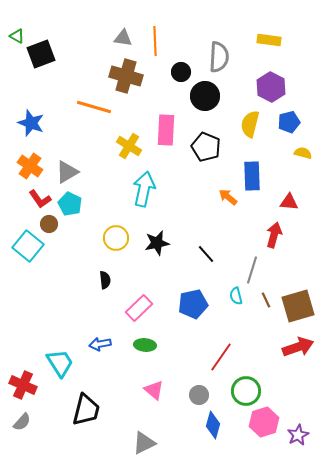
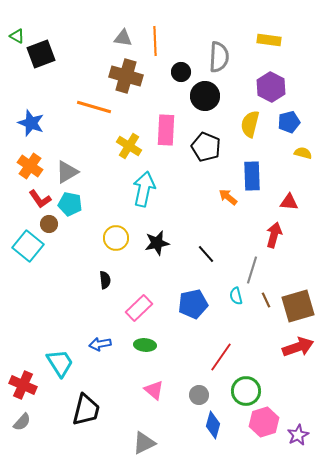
cyan pentagon at (70, 204): rotated 15 degrees counterclockwise
